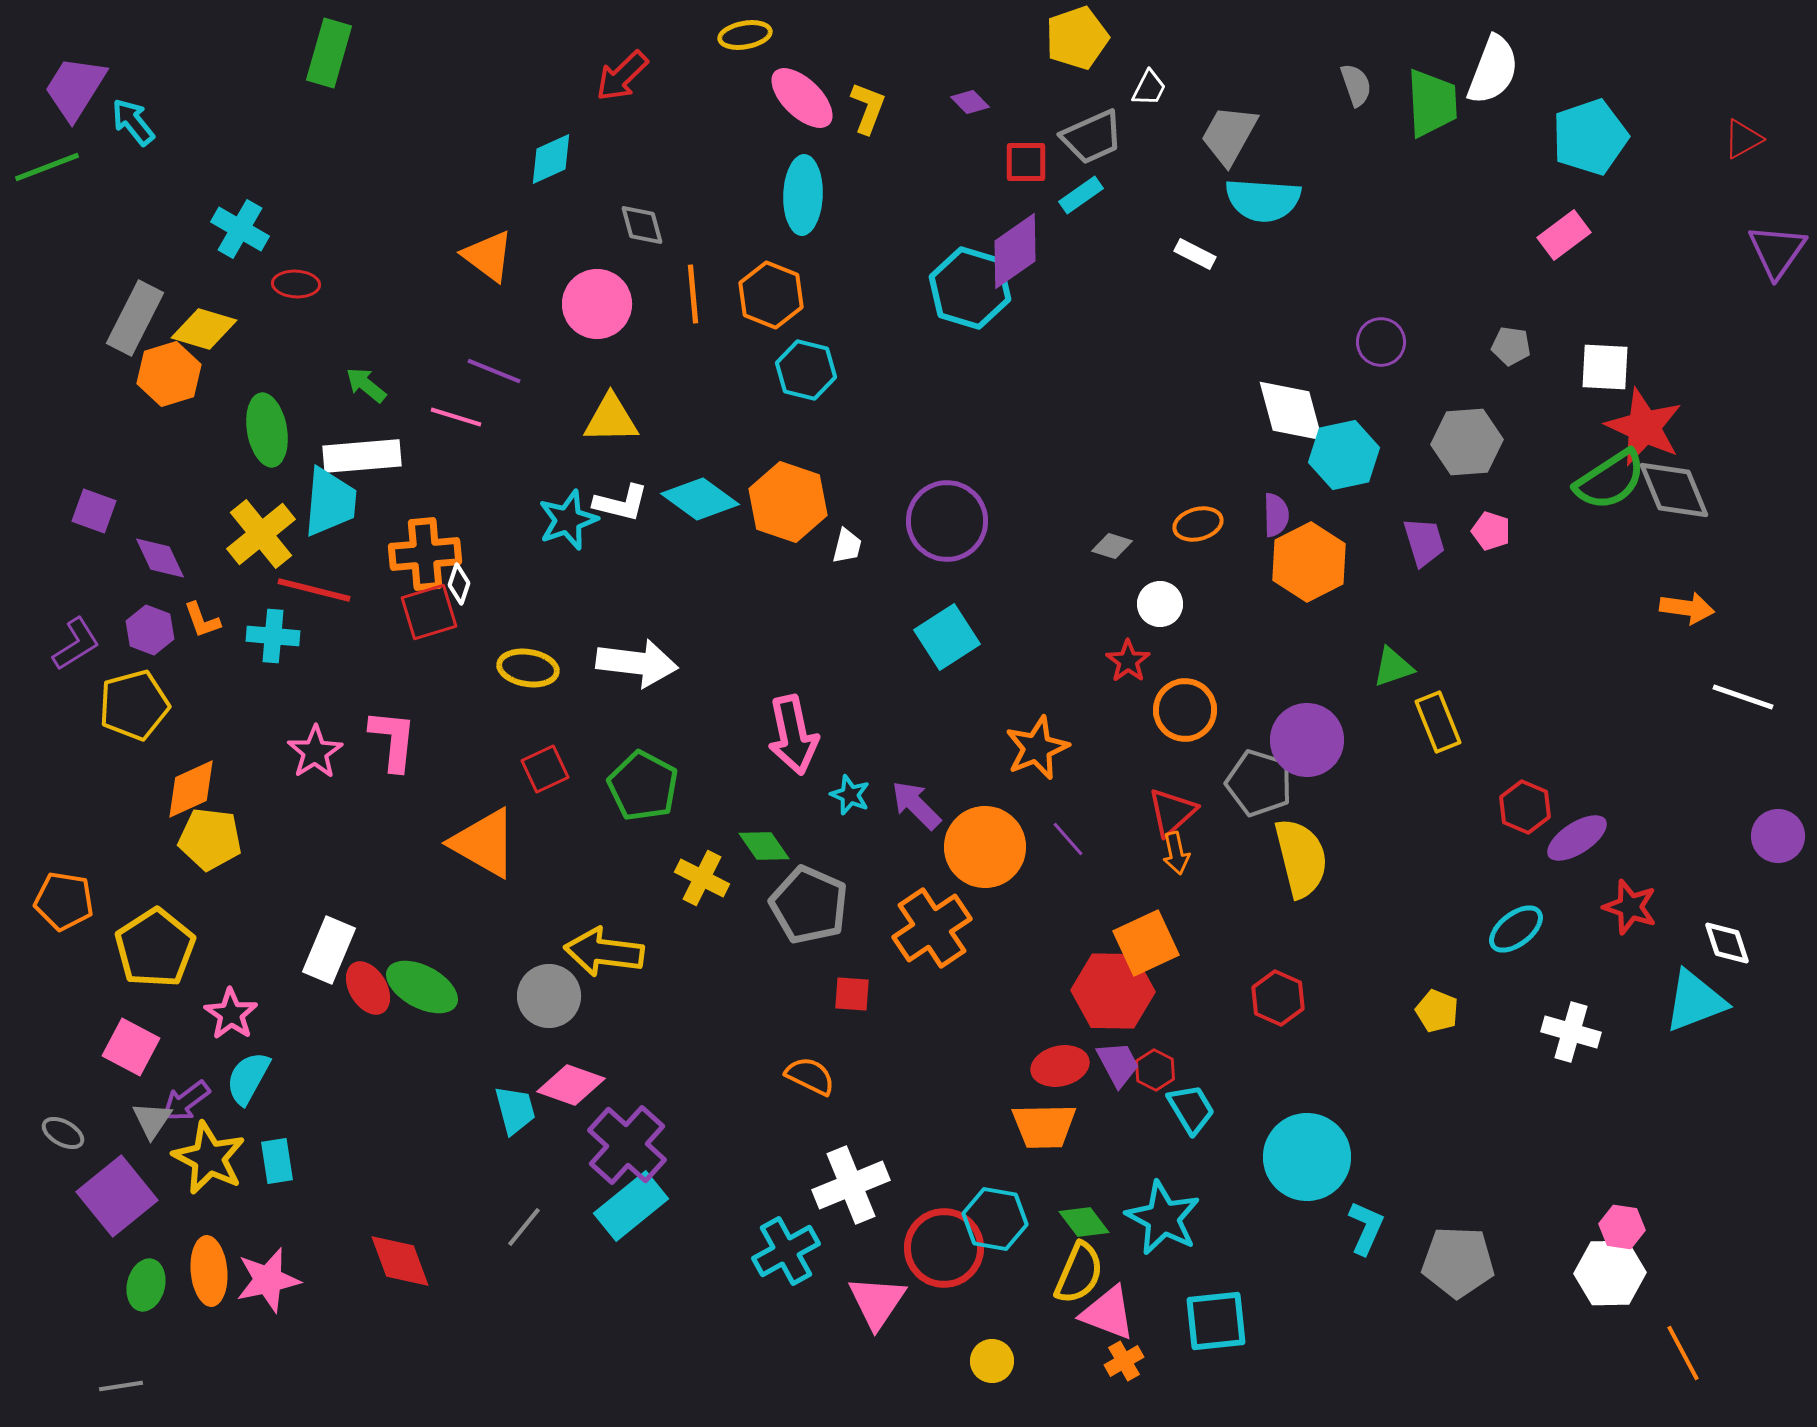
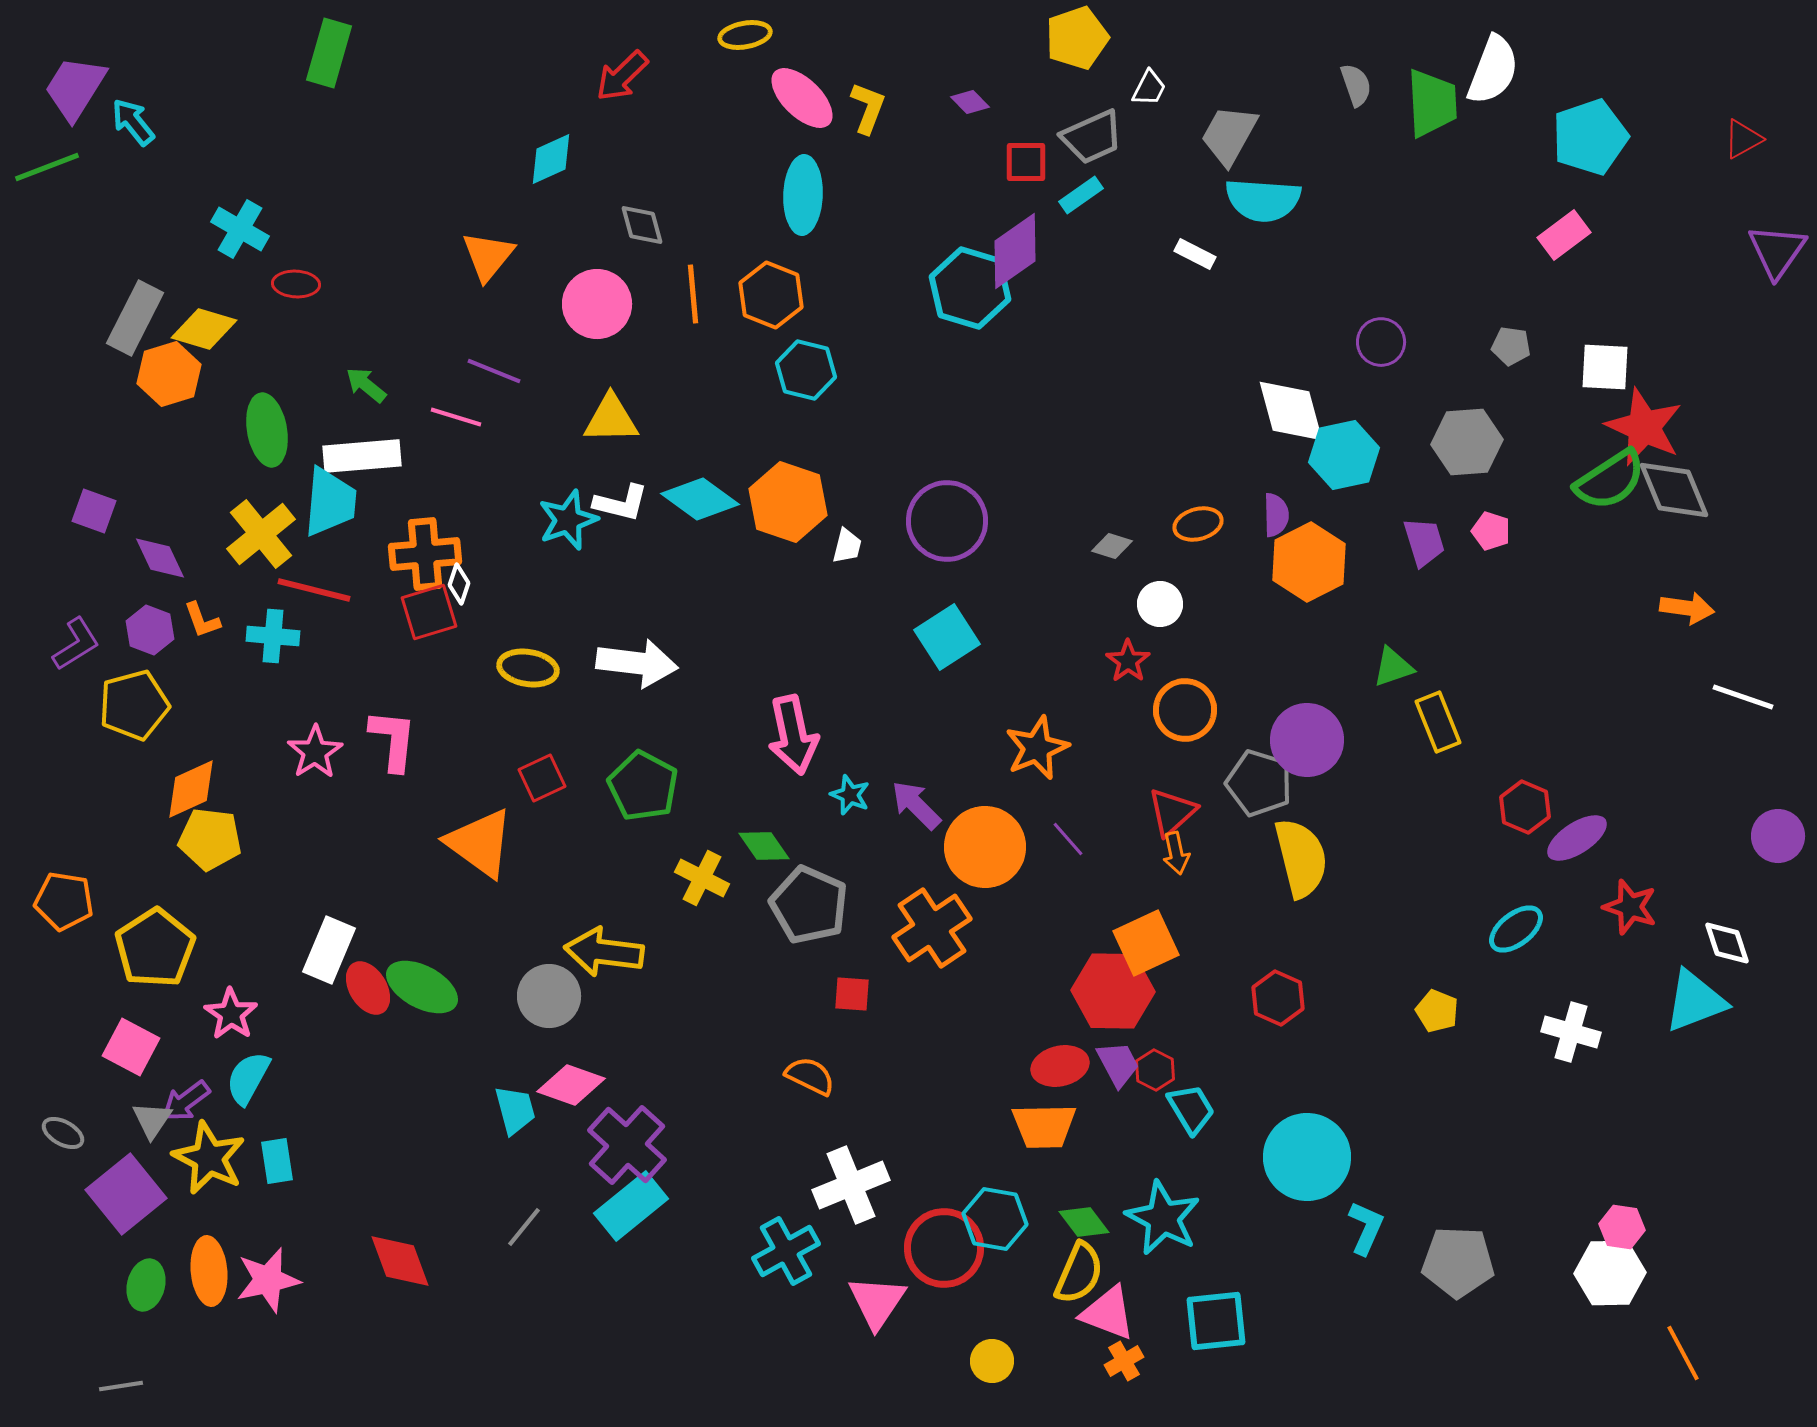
orange triangle at (488, 256): rotated 32 degrees clockwise
red square at (545, 769): moved 3 px left, 9 px down
orange triangle at (484, 843): moved 4 px left; rotated 6 degrees clockwise
purple square at (117, 1196): moved 9 px right, 2 px up
